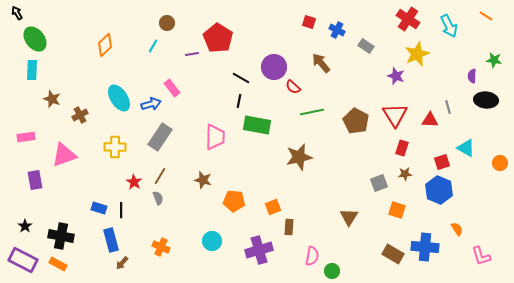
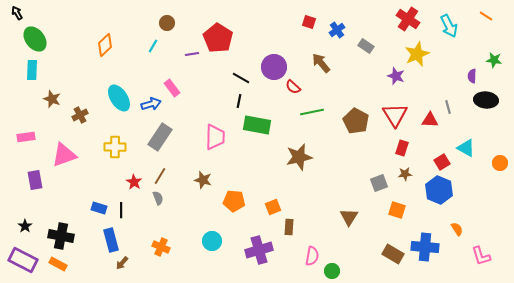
blue cross at (337, 30): rotated 28 degrees clockwise
red square at (442, 162): rotated 14 degrees counterclockwise
